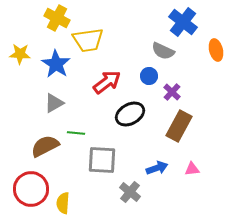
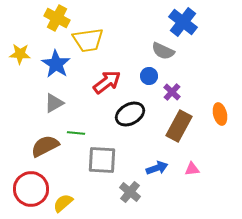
orange ellipse: moved 4 px right, 64 px down
yellow semicircle: rotated 45 degrees clockwise
